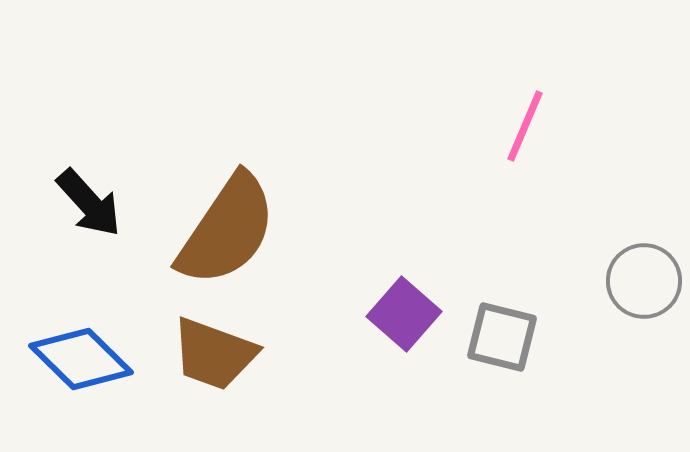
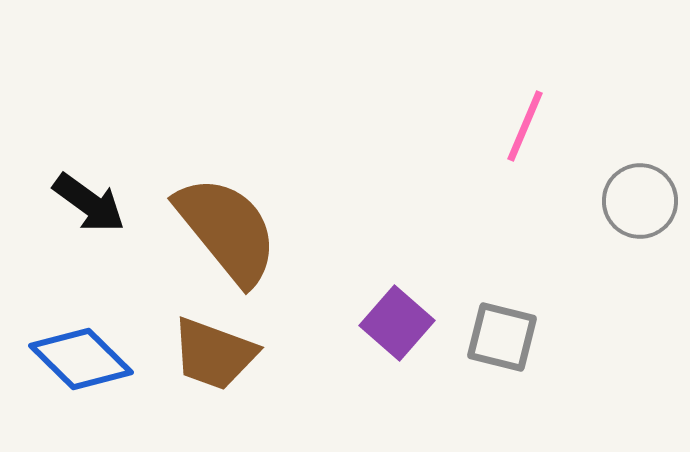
black arrow: rotated 12 degrees counterclockwise
brown semicircle: rotated 73 degrees counterclockwise
gray circle: moved 4 px left, 80 px up
purple square: moved 7 px left, 9 px down
